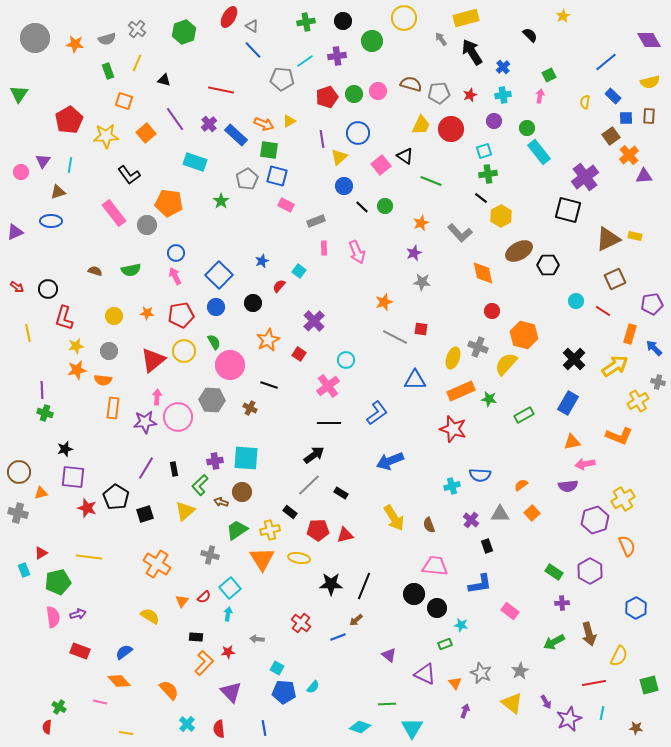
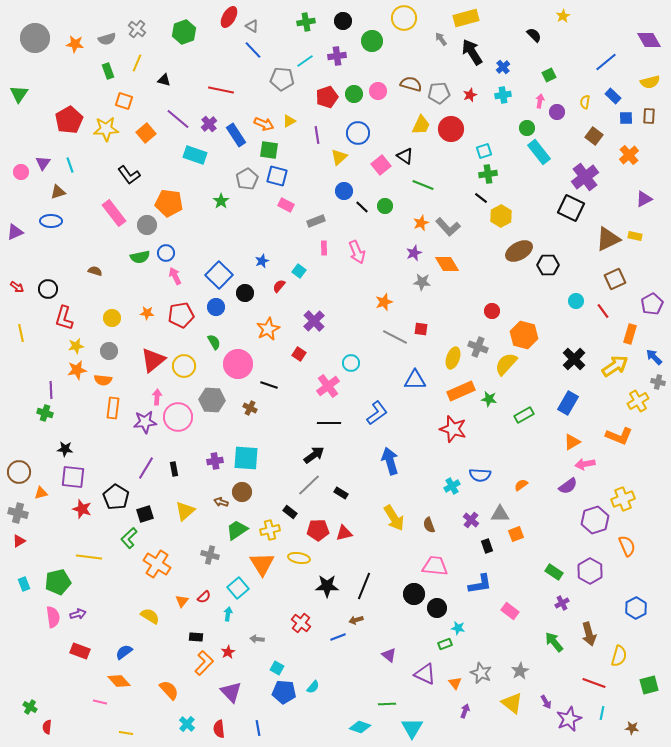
black semicircle at (530, 35): moved 4 px right
pink arrow at (540, 96): moved 5 px down
purple line at (175, 119): moved 3 px right; rotated 15 degrees counterclockwise
purple circle at (494, 121): moved 63 px right, 9 px up
blue rectangle at (236, 135): rotated 15 degrees clockwise
yellow star at (106, 136): moved 7 px up
brown square at (611, 136): moved 17 px left; rotated 18 degrees counterclockwise
purple line at (322, 139): moved 5 px left, 4 px up
purple triangle at (43, 161): moved 2 px down
cyan rectangle at (195, 162): moved 7 px up
cyan line at (70, 165): rotated 28 degrees counterclockwise
purple triangle at (644, 176): moved 23 px down; rotated 24 degrees counterclockwise
green line at (431, 181): moved 8 px left, 4 px down
blue circle at (344, 186): moved 5 px down
black square at (568, 210): moved 3 px right, 2 px up; rotated 12 degrees clockwise
gray L-shape at (460, 233): moved 12 px left, 6 px up
blue circle at (176, 253): moved 10 px left
green semicircle at (131, 270): moved 9 px right, 13 px up
orange diamond at (483, 273): moved 36 px left, 9 px up; rotated 20 degrees counterclockwise
black circle at (253, 303): moved 8 px left, 10 px up
purple pentagon at (652, 304): rotated 20 degrees counterclockwise
red line at (603, 311): rotated 21 degrees clockwise
yellow circle at (114, 316): moved 2 px left, 2 px down
yellow line at (28, 333): moved 7 px left
orange star at (268, 340): moved 11 px up
blue arrow at (654, 348): moved 9 px down
yellow circle at (184, 351): moved 15 px down
cyan circle at (346, 360): moved 5 px right, 3 px down
pink circle at (230, 365): moved 8 px right, 1 px up
purple line at (42, 390): moved 9 px right
orange triangle at (572, 442): rotated 18 degrees counterclockwise
black star at (65, 449): rotated 21 degrees clockwise
blue arrow at (390, 461): rotated 96 degrees clockwise
green L-shape at (200, 485): moved 71 px left, 53 px down
cyan cross at (452, 486): rotated 14 degrees counterclockwise
purple semicircle at (568, 486): rotated 30 degrees counterclockwise
yellow cross at (623, 499): rotated 10 degrees clockwise
red star at (87, 508): moved 5 px left, 1 px down
orange square at (532, 513): moved 16 px left, 21 px down; rotated 21 degrees clockwise
red triangle at (345, 535): moved 1 px left, 2 px up
red triangle at (41, 553): moved 22 px left, 12 px up
orange triangle at (262, 559): moved 5 px down
cyan rectangle at (24, 570): moved 14 px down
black star at (331, 584): moved 4 px left, 2 px down
cyan square at (230, 588): moved 8 px right
purple cross at (562, 603): rotated 24 degrees counterclockwise
brown arrow at (356, 620): rotated 24 degrees clockwise
cyan star at (461, 625): moved 3 px left, 3 px down
green arrow at (554, 642): rotated 80 degrees clockwise
red star at (228, 652): rotated 24 degrees counterclockwise
yellow semicircle at (619, 656): rotated 10 degrees counterclockwise
red line at (594, 683): rotated 30 degrees clockwise
green cross at (59, 707): moved 29 px left
blue line at (264, 728): moved 6 px left
brown star at (636, 728): moved 4 px left
